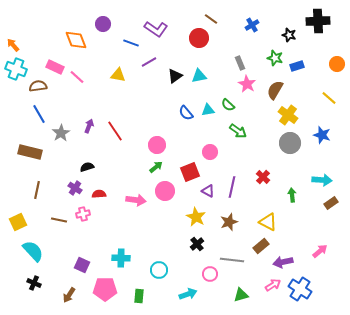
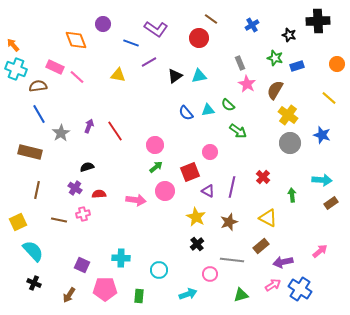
pink circle at (157, 145): moved 2 px left
yellow triangle at (268, 222): moved 4 px up
